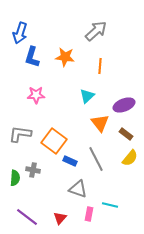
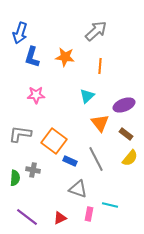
red triangle: rotated 24 degrees clockwise
